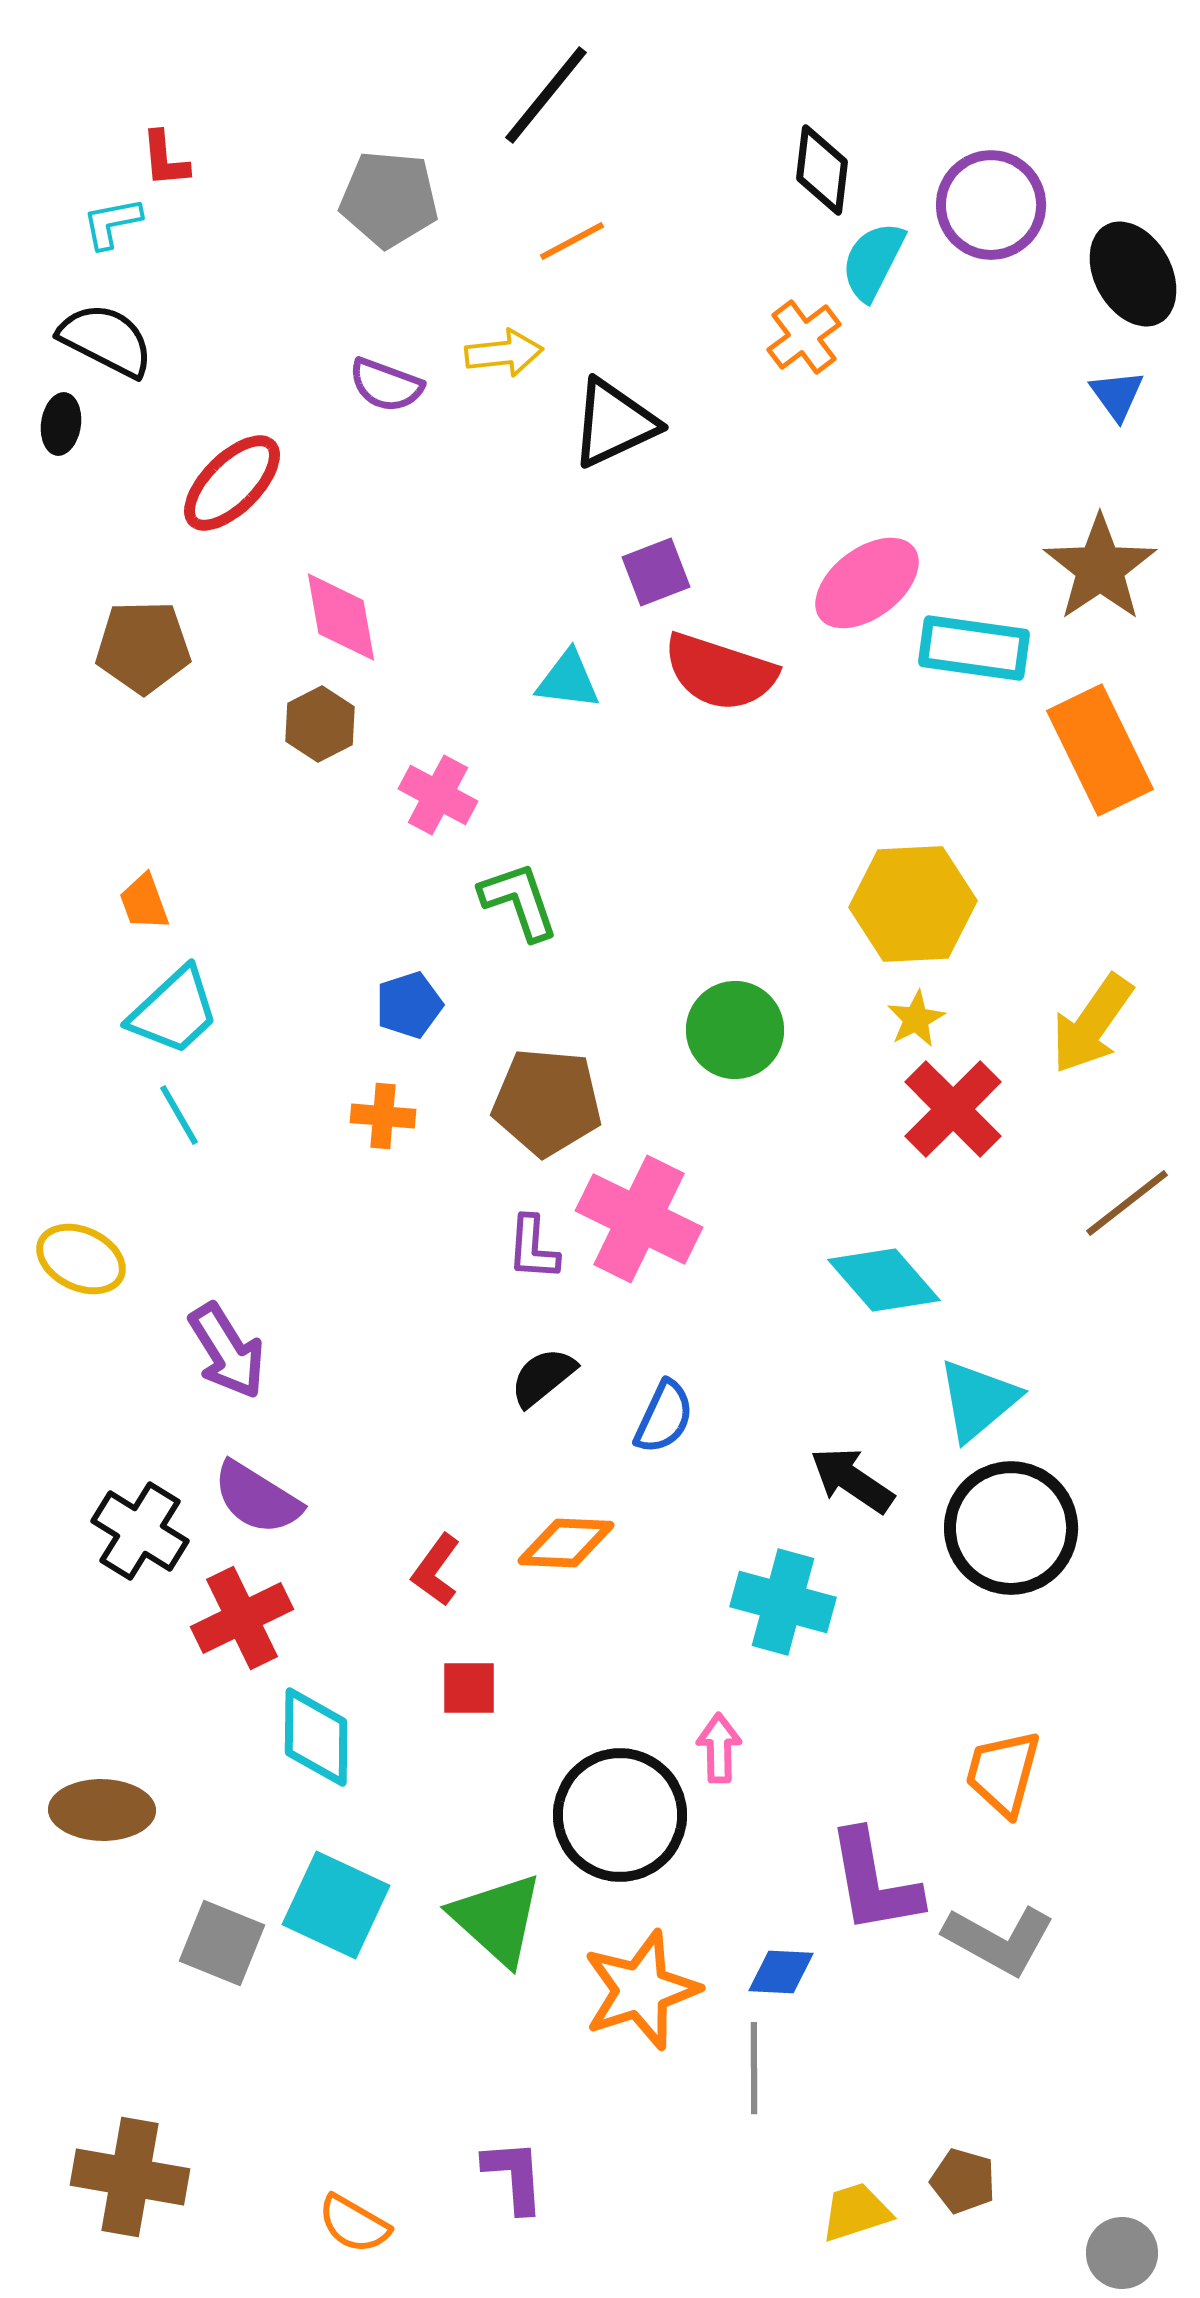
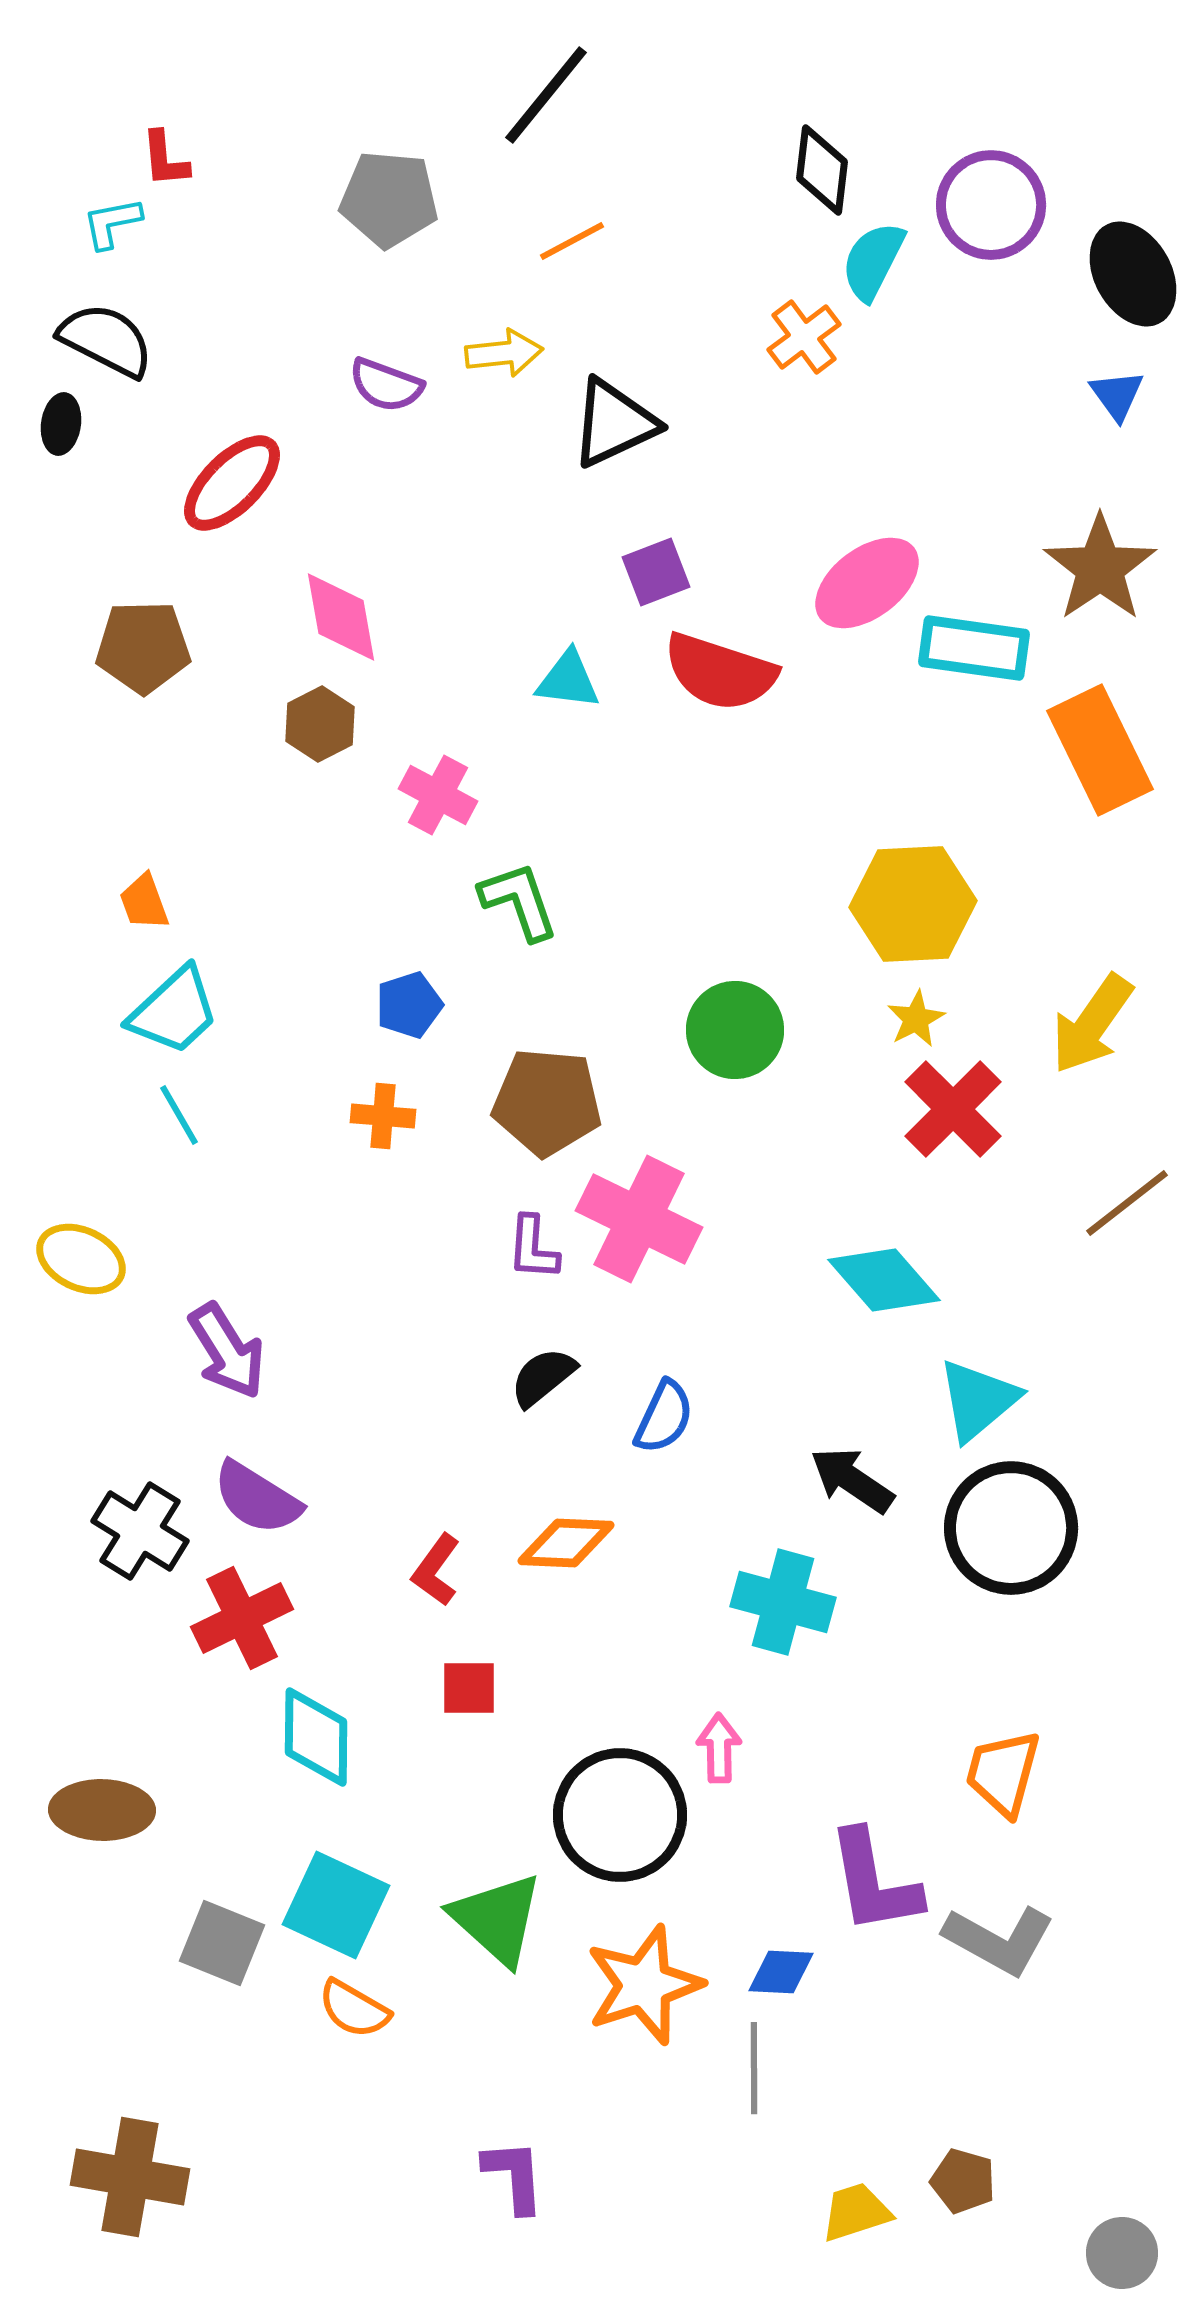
orange star at (641, 1990): moved 3 px right, 5 px up
orange semicircle at (354, 2224): moved 215 px up
